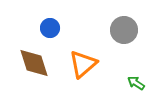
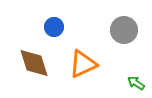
blue circle: moved 4 px right, 1 px up
orange triangle: rotated 16 degrees clockwise
